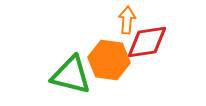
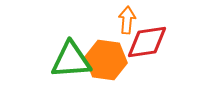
orange hexagon: moved 3 px left
green triangle: moved 15 px up; rotated 18 degrees counterclockwise
